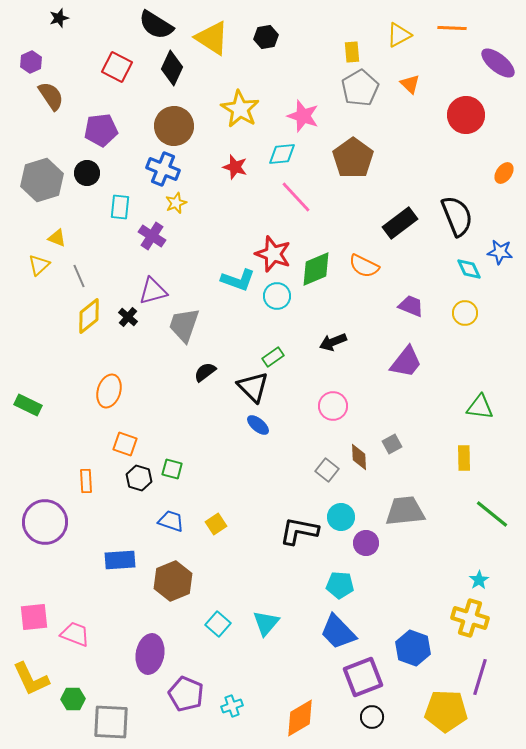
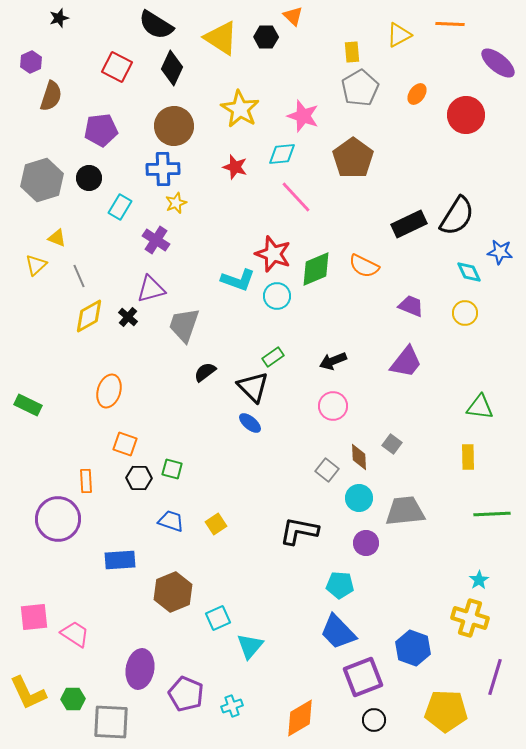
orange line at (452, 28): moved 2 px left, 4 px up
black hexagon at (266, 37): rotated 10 degrees clockwise
yellow triangle at (212, 38): moved 9 px right
orange triangle at (410, 84): moved 117 px left, 68 px up
brown semicircle at (51, 96): rotated 52 degrees clockwise
blue cross at (163, 169): rotated 24 degrees counterclockwise
black circle at (87, 173): moved 2 px right, 5 px down
orange ellipse at (504, 173): moved 87 px left, 79 px up
cyan rectangle at (120, 207): rotated 25 degrees clockwise
black semicircle at (457, 216): rotated 54 degrees clockwise
black rectangle at (400, 223): moved 9 px right, 1 px down; rotated 12 degrees clockwise
purple cross at (152, 236): moved 4 px right, 4 px down
yellow triangle at (39, 265): moved 3 px left
cyan diamond at (469, 269): moved 3 px down
purple triangle at (153, 291): moved 2 px left, 2 px up
yellow diamond at (89, 316): rotated 9 degrees clockwise
black arrow at (333, 342): moved 19 px down
blue ellipse at (258, 425): moved 8 px left, 2 px up
gray square at (392, 444): rotated 24 degrees counterclockwise
yellow rectangle at (464, 458): moved 4 px right, 1 px up
black hexagon at (139, 478): rotated 15 degrees counterclockwise
green line at (492, 514): rotated 42 degrees counterclockwise
cyan circle at (341, 517): moved 18 px right, 19 px up
purple circle at (45, 522): moved 13 px right, 3 px up
brown hexagon at (173, 581): moved 11 px down
cyan triangle at (266, 623): moved 16 px left, 23 px down
cyan square at (218, 624): moved 6 px up; rotated 25 degrees clockwise
pink trapezoid at (75, 634): rotated 12 degrees clockwise
purple ellipse at (150, 654): moved 10 px left, 15 px down
purple line at (480, 677): moved 15 px right
yellow L-shape at (31, 679): moved 3 px left, 14 px down
black circle at (372, 717): moved 2 px right, 3 px down
